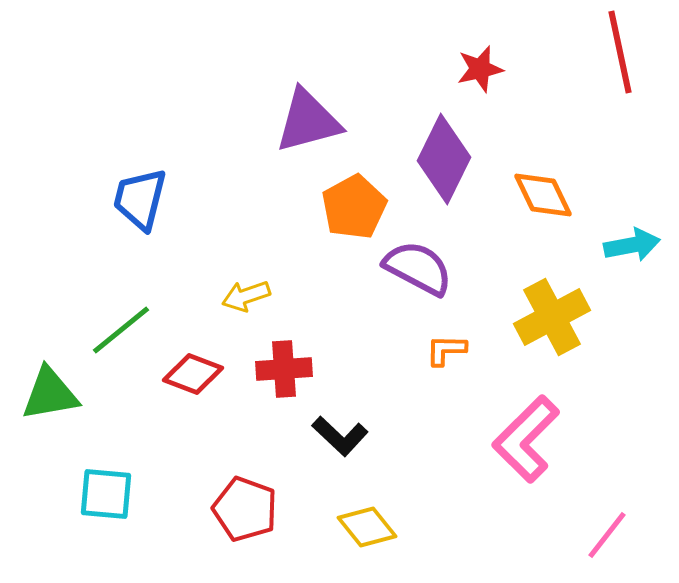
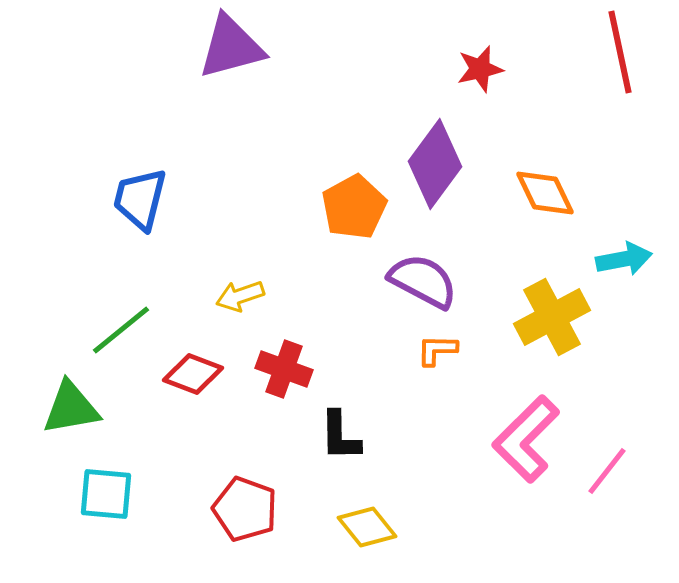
purple triangle: moved 77 px left, 74 px up
purple diamond: moved 9 px left, 5 px down; rotated 10 degrees clockwise
orange diamond: moved 2 px right, 2 px up
cyan arrow: moved 8 px left, 14 px down
purple semicircle: moved 5 px right, 13 px down
yellow arrow: moved 6 px left
orange L-shape: moved 9 px left
red cross: rotated 24 degrees clockwise
green triangle: moved 21 px right, 14 px down
black L-shape: rotated 46 degrees clockwise
pink line: moved 64 px up
